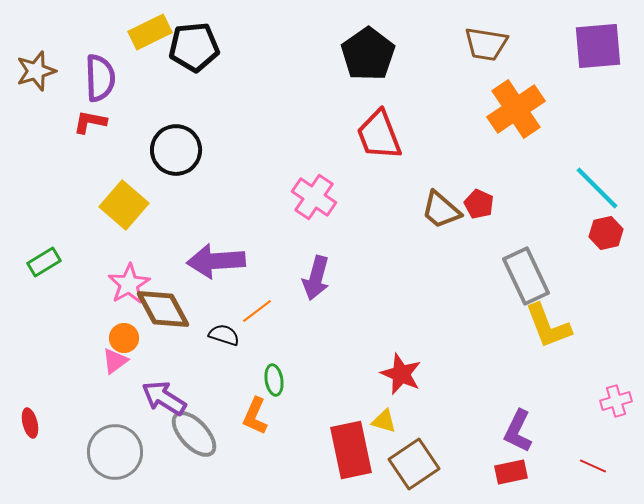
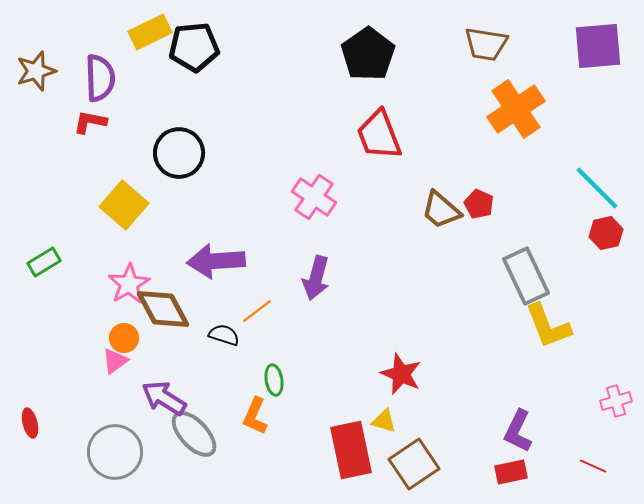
black circle at (176, 150): moved 3 px right, 3 px down
